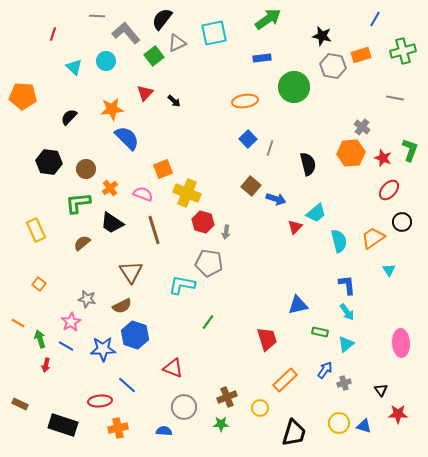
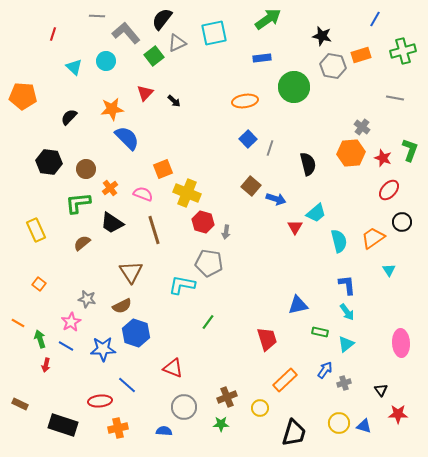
red triangle at (295, 227): rotated 14 degrees counterclockwise
blue hexagon at (135, 335): moved 1 px right, 2 px up
